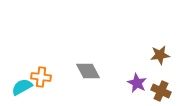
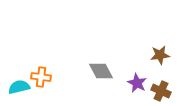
gray diamond: moved 13 px right
cyan semicircle: moved 3 px left; rotated 15 degrees clockwise
